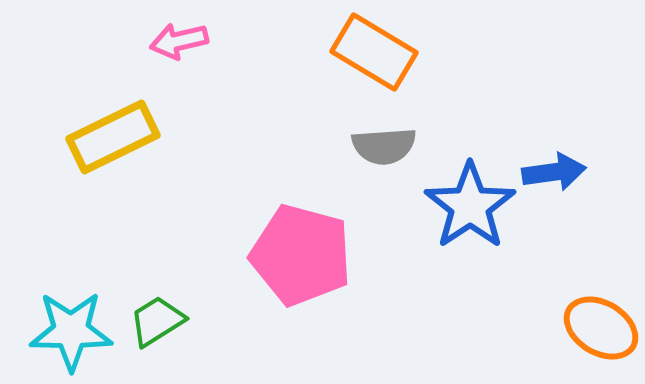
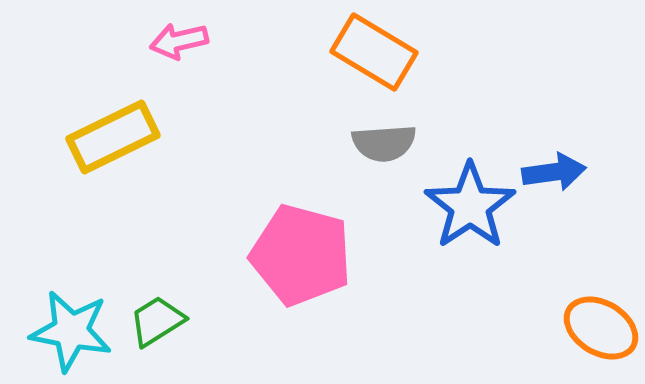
gray semicircle: moved 3 px up
cyan star: rotated 10 degrees clockwise
